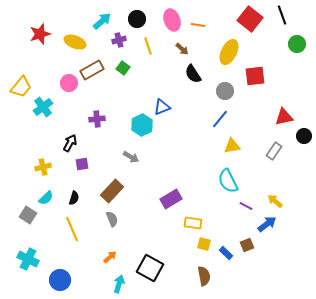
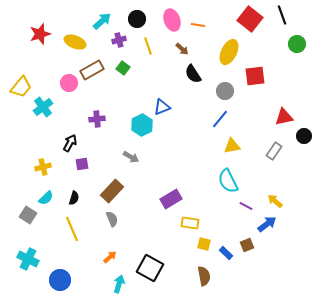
yellow rectangle at (193, 223): moved 3 px left
